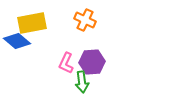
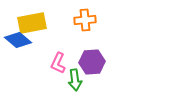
orange cross: rotated 30 degrees counterclockwise
blue diamond: moved 1 px right, 1 px up
pink L-shape: moved 8 px left
green arrow: moved 7 px left, 2 px up
